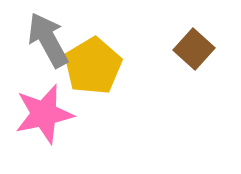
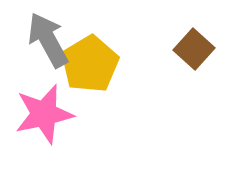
yellow pentagon: moved 3 px left, 2 px up
